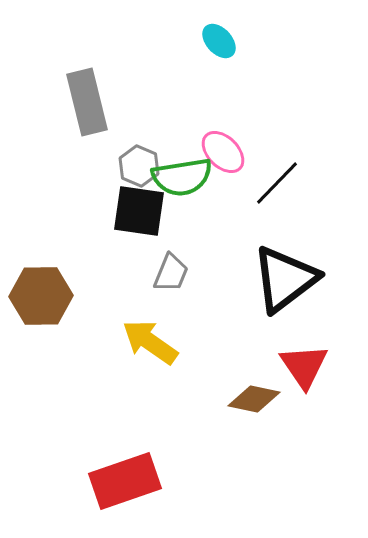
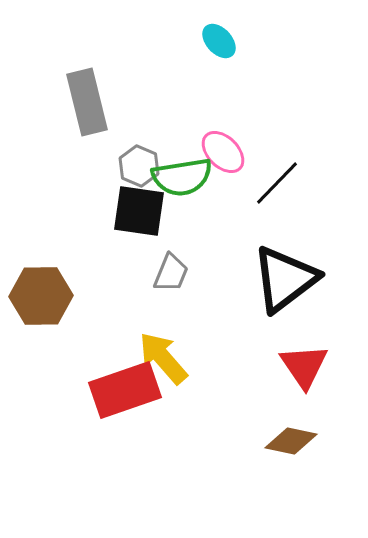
yellow arrow: moved 13 px right, 16 px down; rotated 14 degrees clockwise
brown diamond: moved 37 px right, 42 px down
red rectangle: moved 91 px up
